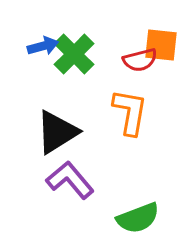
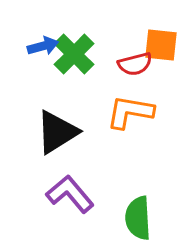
red semicircle: moved 5 px left, 4 px down
orange L-shape: rotated 90 degrees counterclockwise
purple L-shape: moved 14 px down
green semicircle: rotated 108 degrees clockwise
